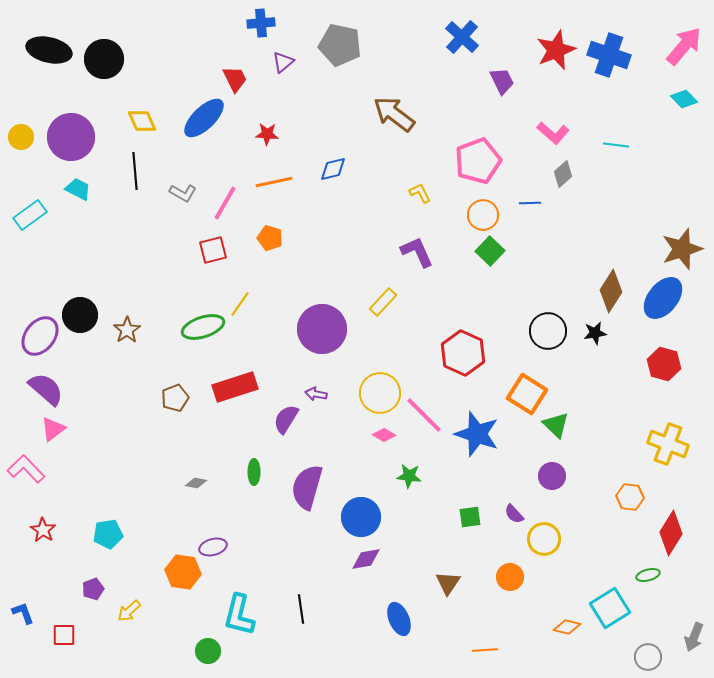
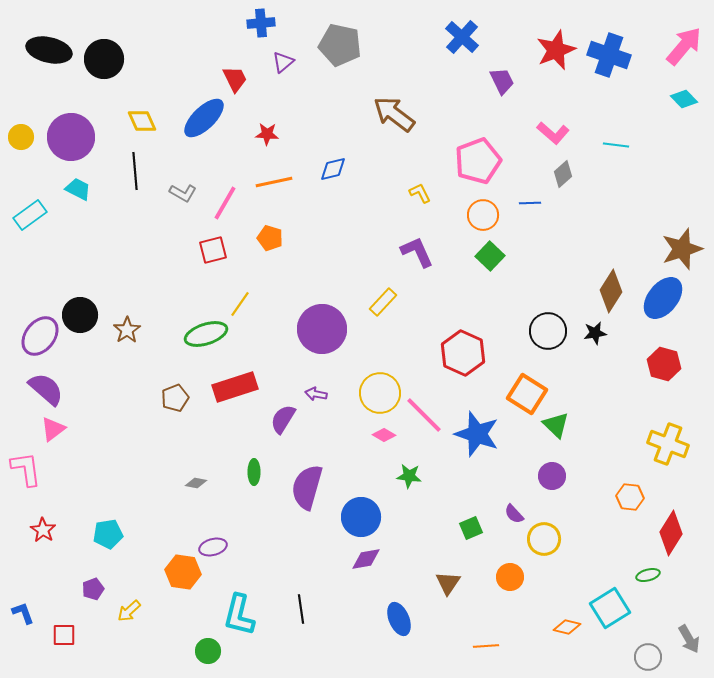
green square at (490, 251): moved 5 px down
green ellipse at (203, 327): moved 3 px right, 7 px down
purple semicircle at (286, 419): moved 3 px left
pink L-shape at (26, 469): rotated 36 degrees clockwise
green square at (470, 517): moved 1 px right, 11 px down; rotated 15 degrees counterclockwise
gray arrow at (694, 637): moved 5 px left, 2 px down; rotated 52 degrees counterclockwise
orange line at (485, 650): moved 1 px right, 4 px up
